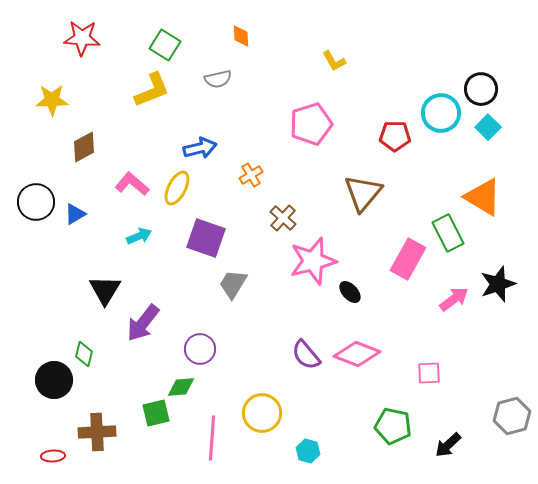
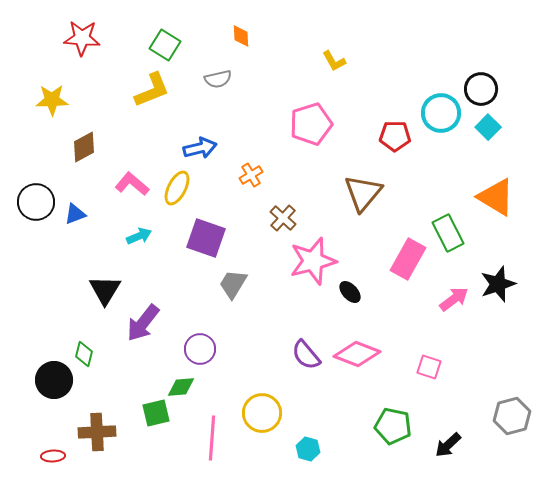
orange triangle at (483, 197): moved 13 px right
blue triangle at (75, 214): rotated 10 degrees clockwise
pink square at (429, 373): moved 6 px up; rotated 20 degrees clockwise
cyan hexagon at (308, 451): moved 2 px up
